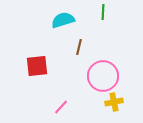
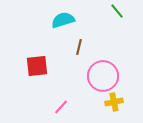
green line: moved 14 px right, 1 px up; rotated 42 degrees counterclockwise
